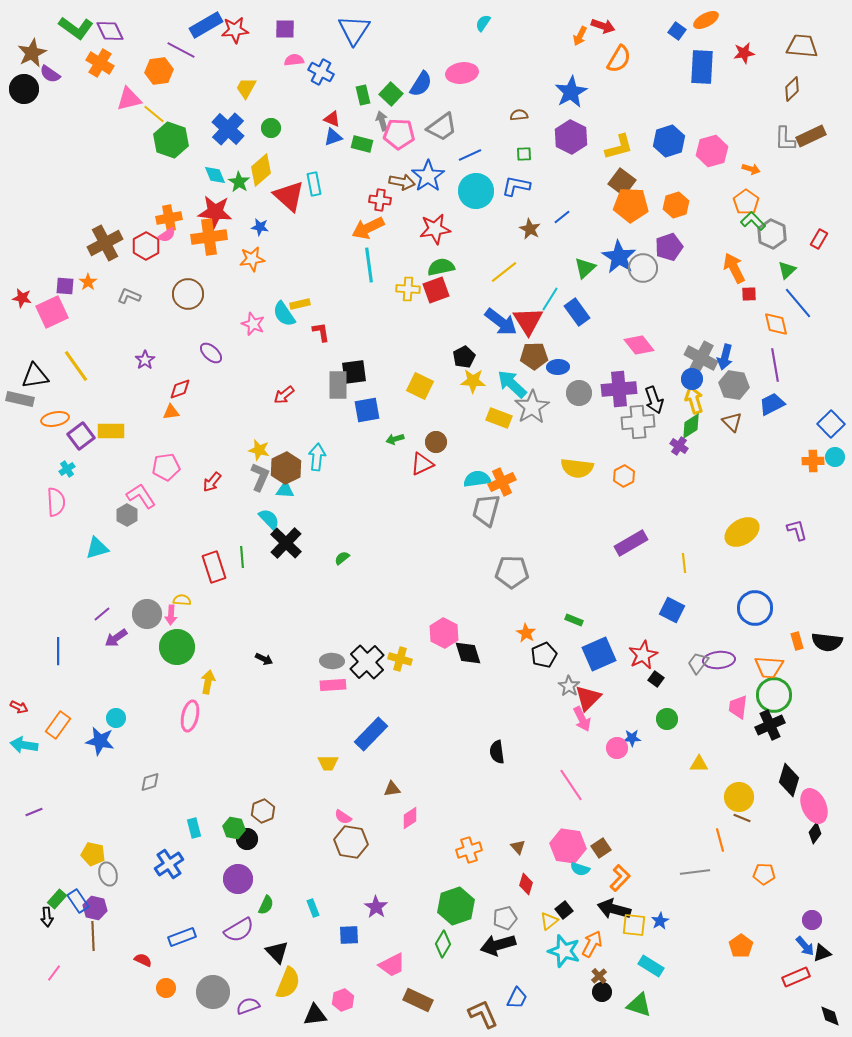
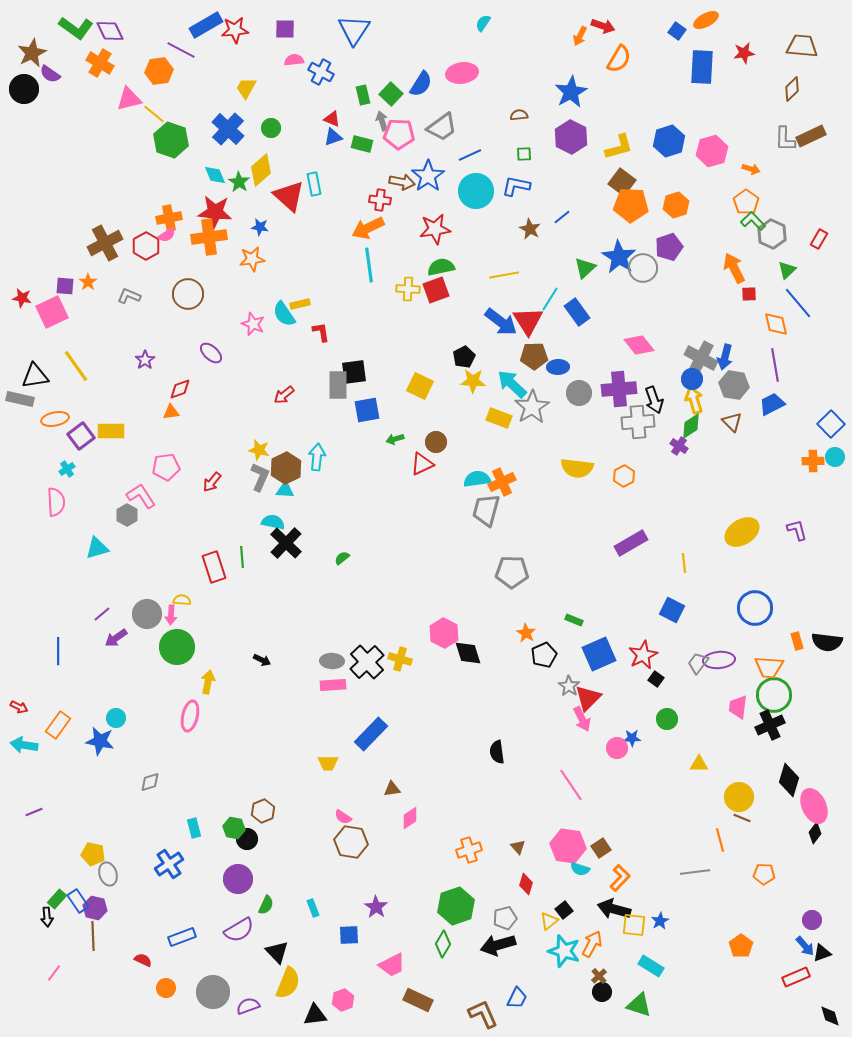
yellow line at (504, 272): moved 3 px down; rotated 28 degrees clockwise
cyan semicircle at (269, 519): moved 4 px right, 3 px down; rotated 35 degrees counterclockwise
black arrow at (264, 659): moved 2 px left, 1 px down
